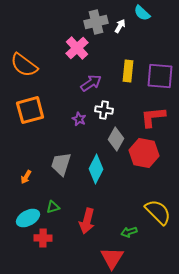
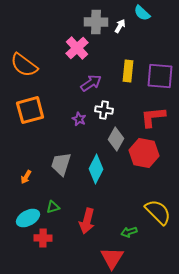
gray cross: rotated 15 degrees clockwise
